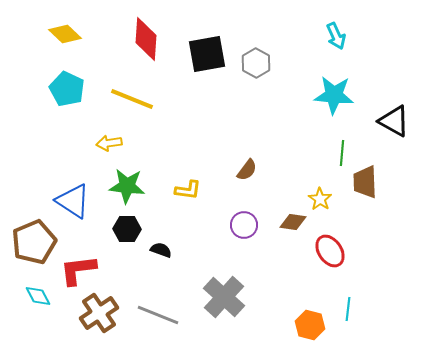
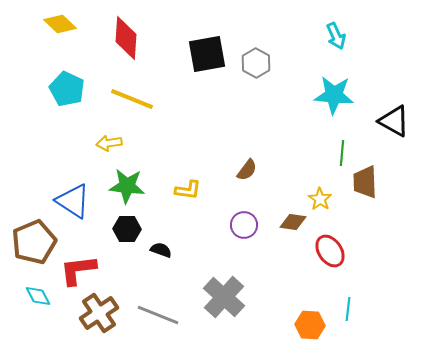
yellow diamond: moved 5 px left, 10 px up
red diamond: moved 20 px left, 1 px up
orange hexagon: rotated 12 degrees counterclockwise
